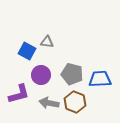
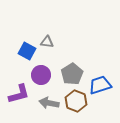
gray pentagon: rotated 25 degrees clockwise
blue trapezoid: moved 6 px down; rotated 15 degrees counterclockwise
brown hexagon: moved 1 px right, 1 px up
